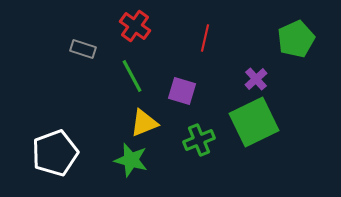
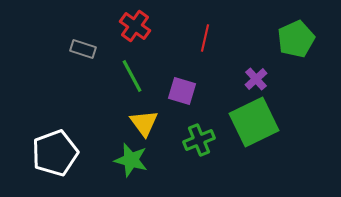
yellow triangle: rotated 44 degrees counterclockwise
